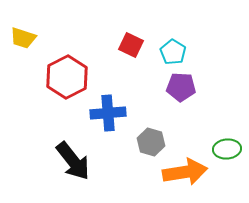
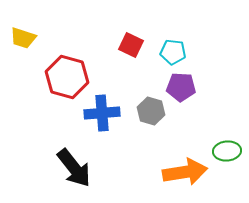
cyan pentagon: rotated 25 degrees counterclockwise
red hexagon: rotated 18 degrees counterclockwise
blue cross: moved 6 px left
gray hexagon: moved 31 px up
green ellipse: moved 2 px down
black arrow: moved 1 px right, 7 px down
